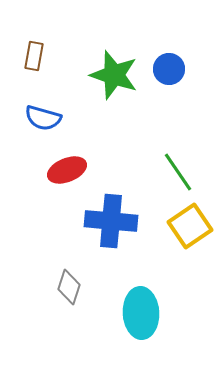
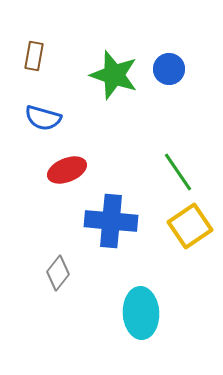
gray diamond: moved 11 px left, 14 px up; rotated 20 degrees clockwise
